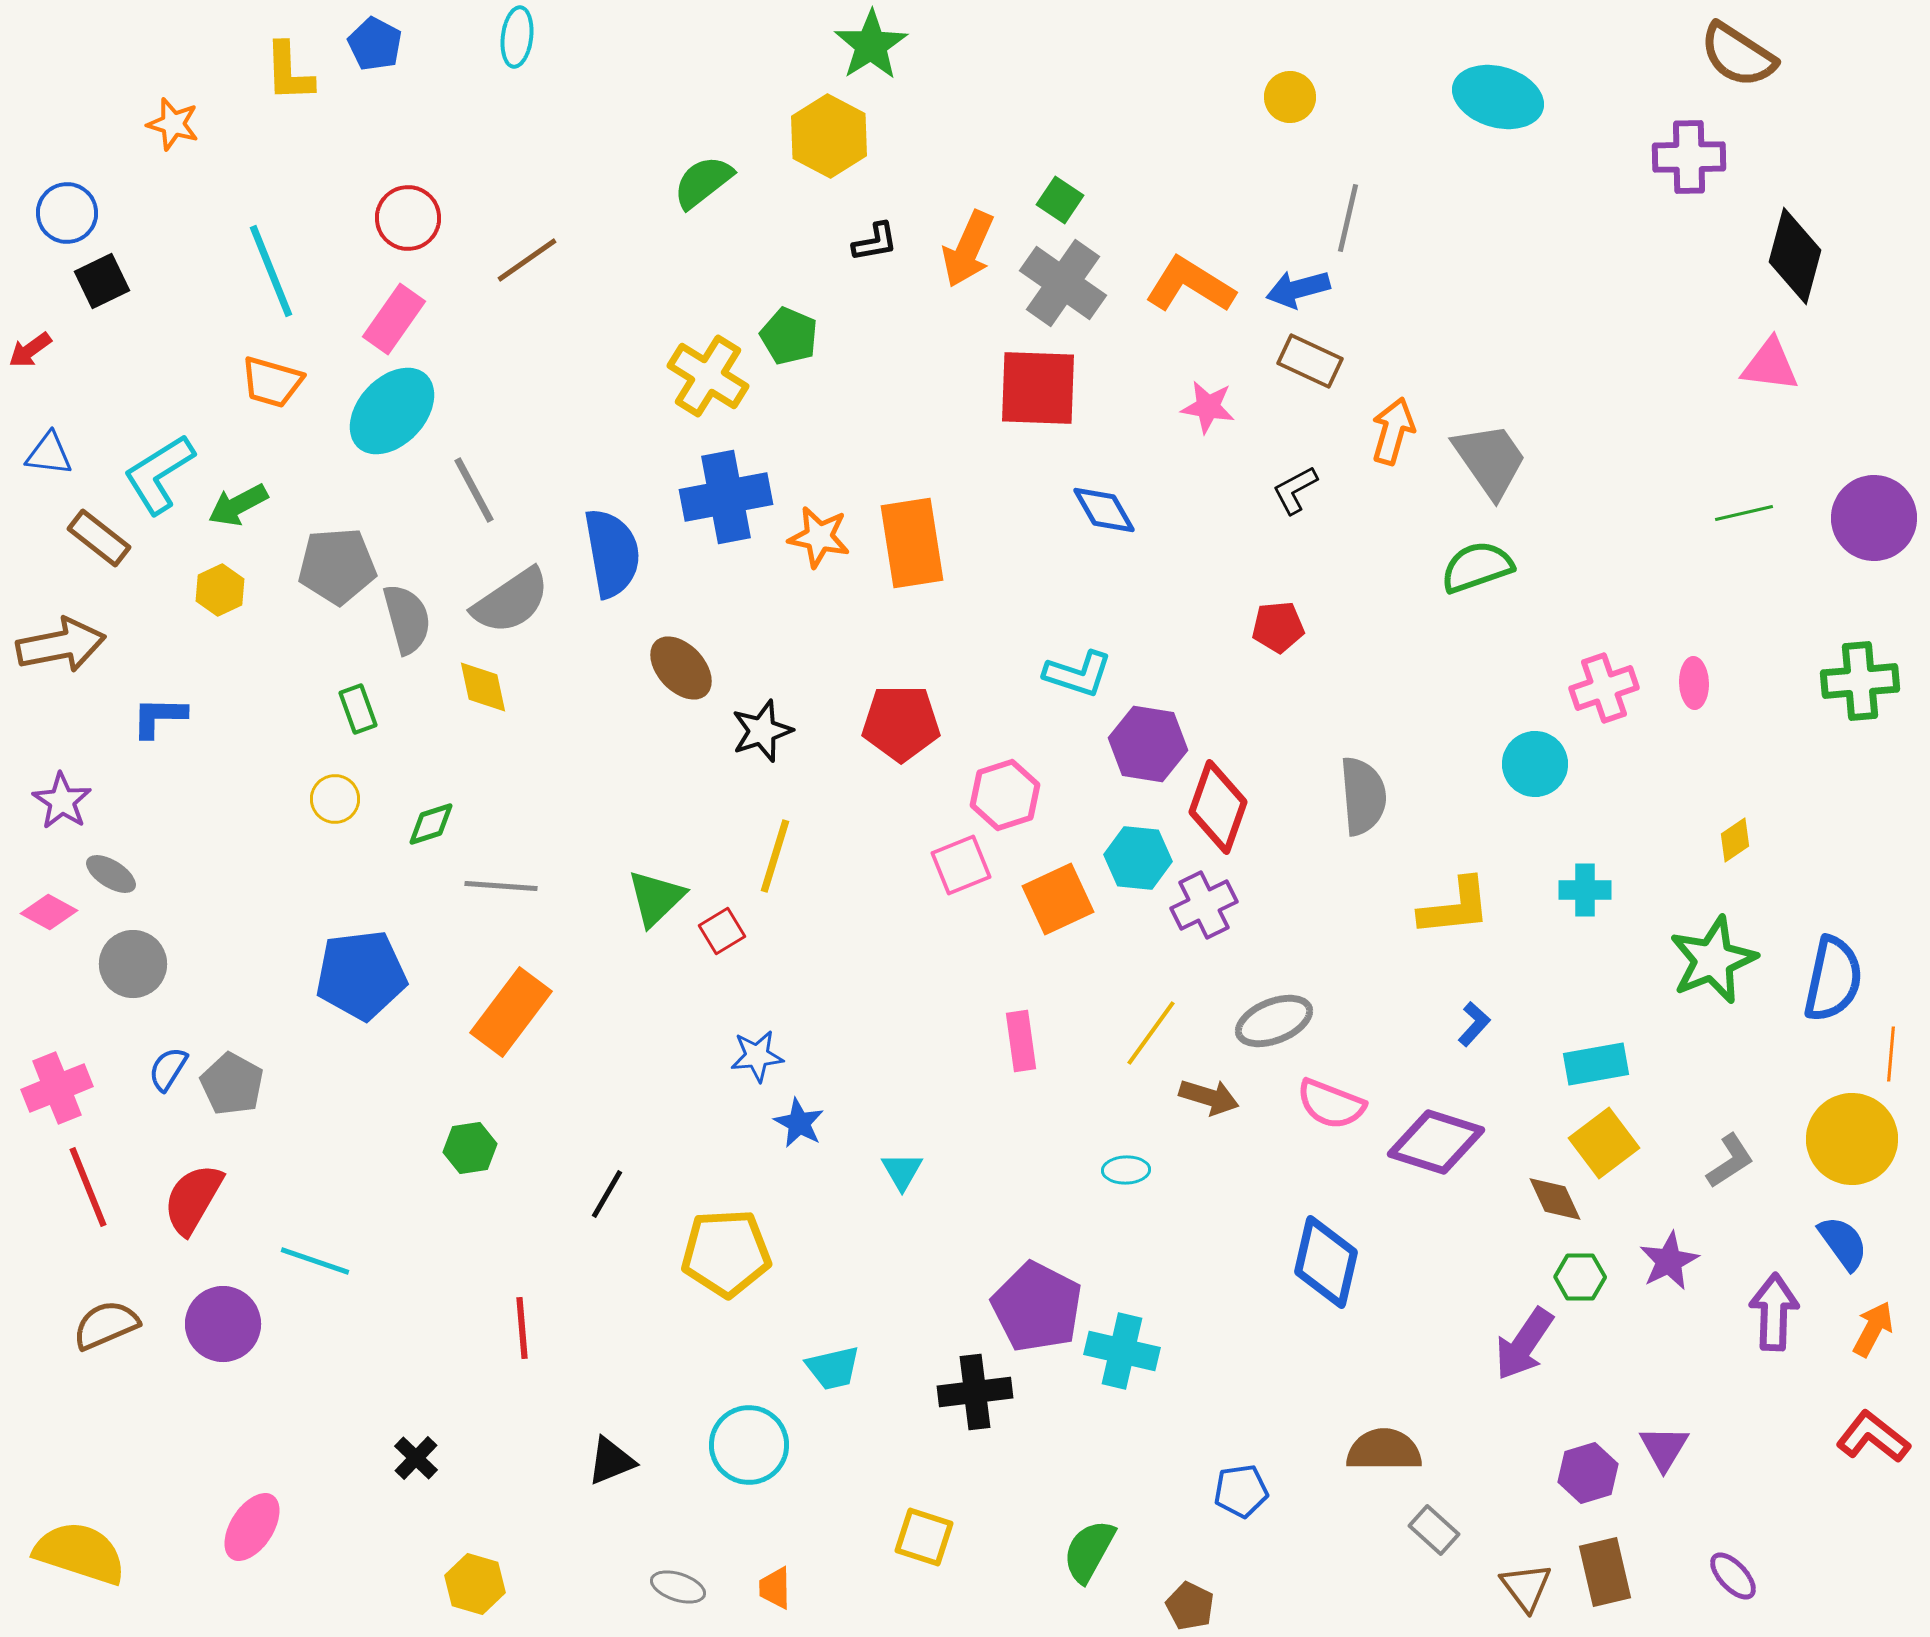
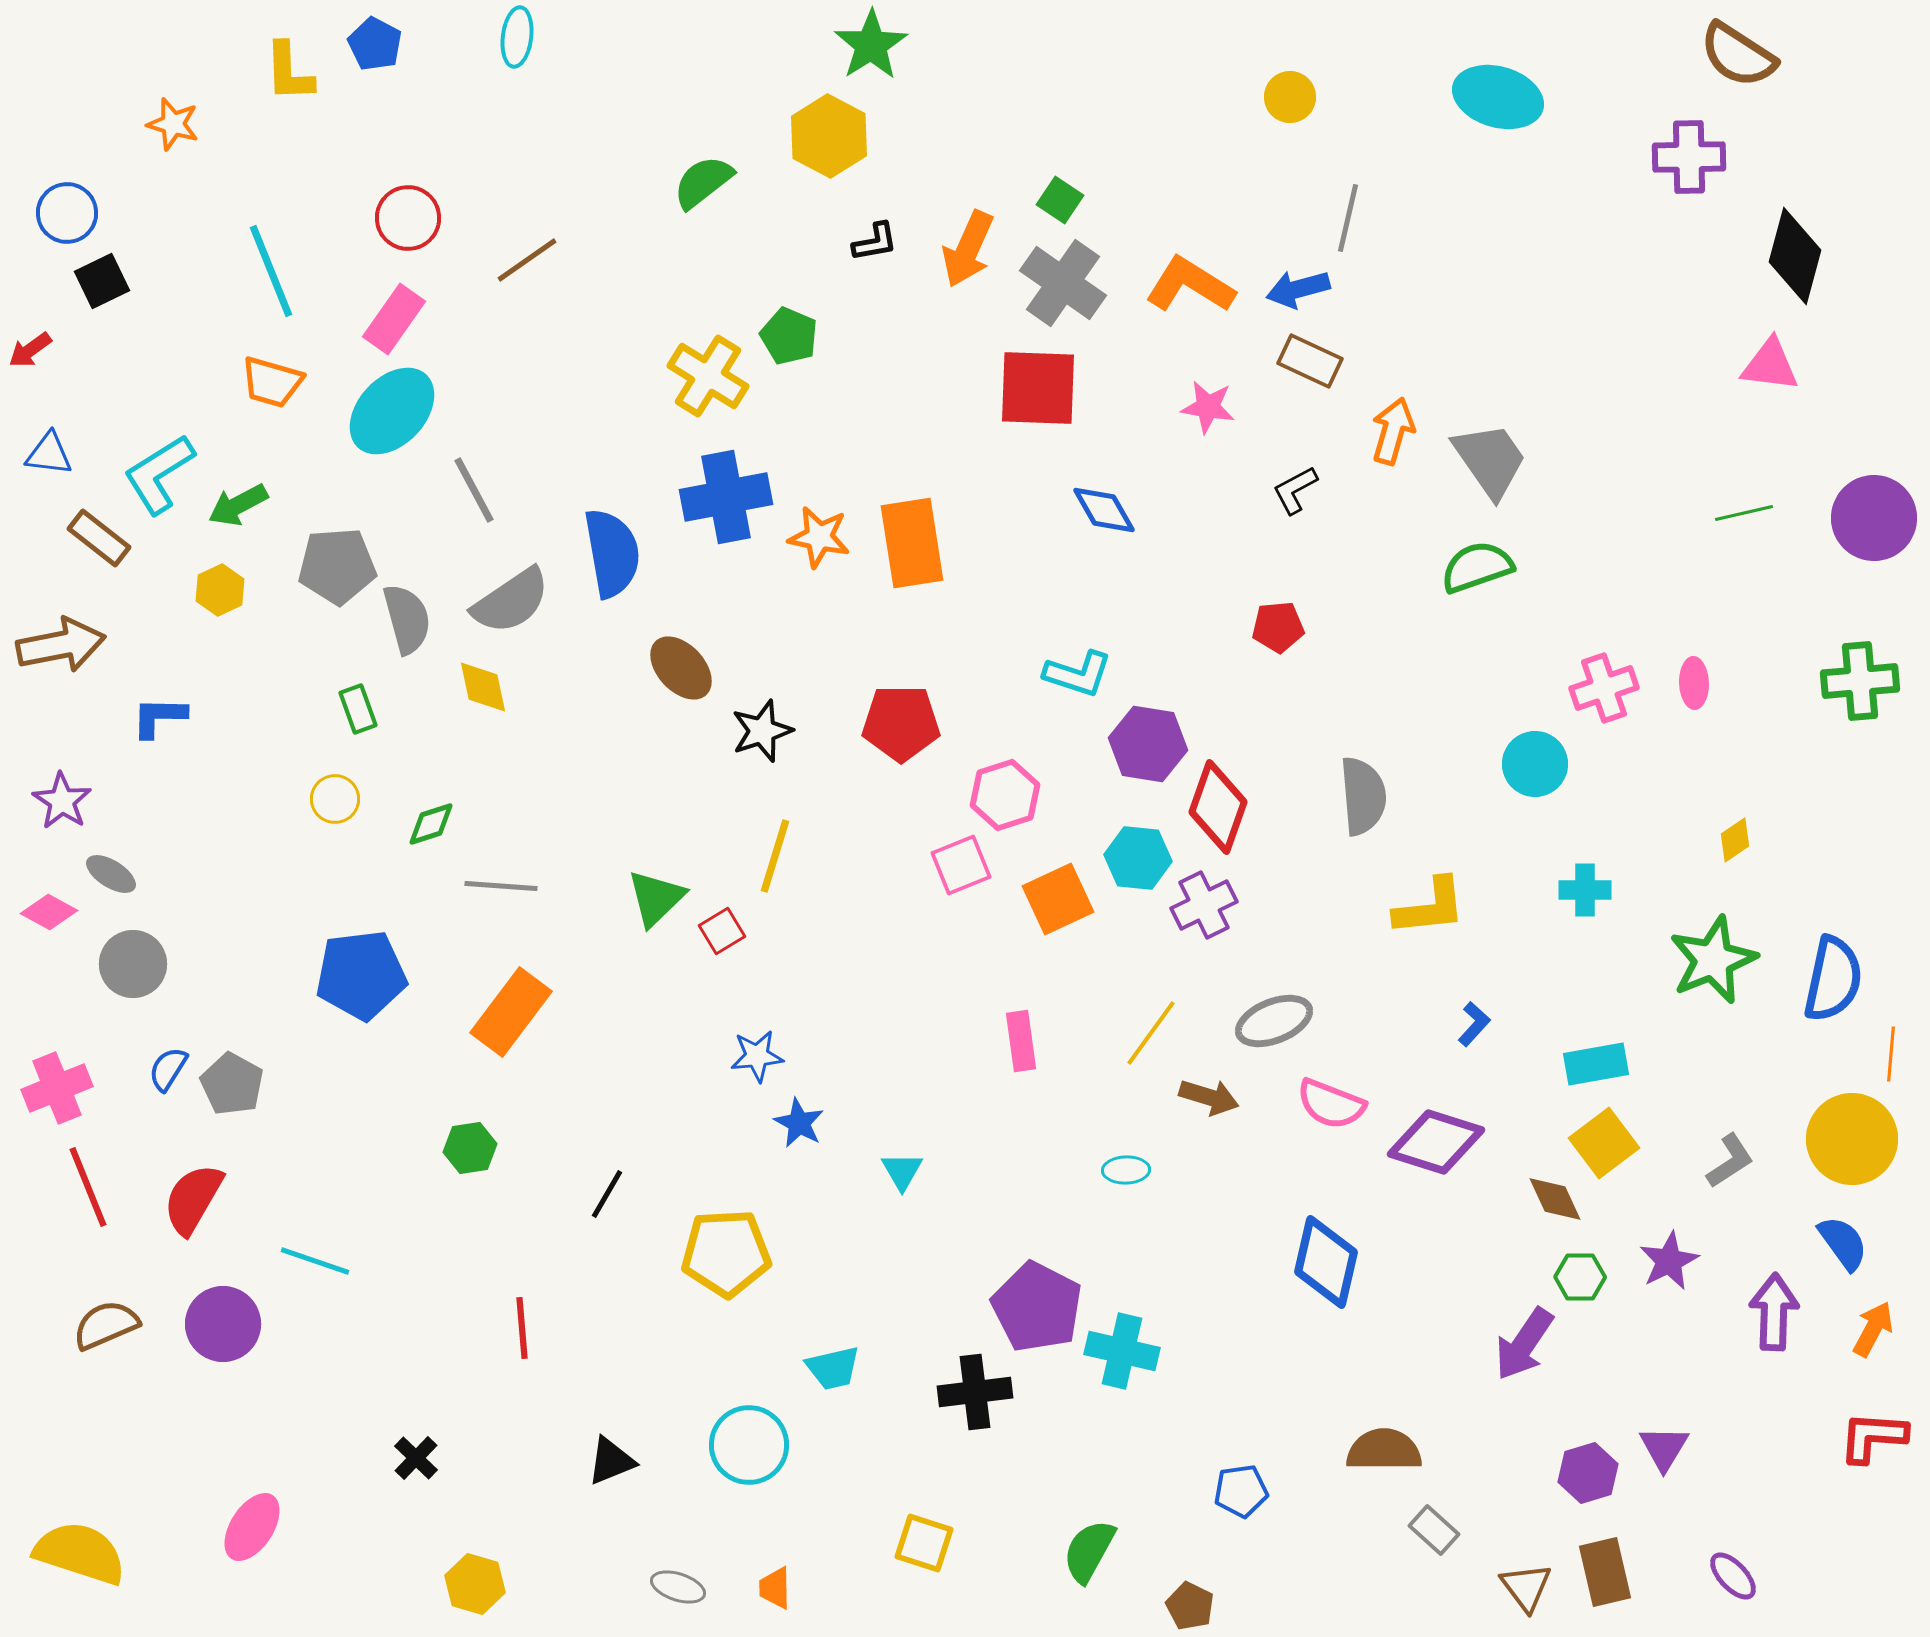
yellow L-shape at (1455, 907): moved 25 px left
red L-shape at (1873, 1437): rotated 34 degrees counterclockwise
yellow square at (924, 1537): moved 6 px down
